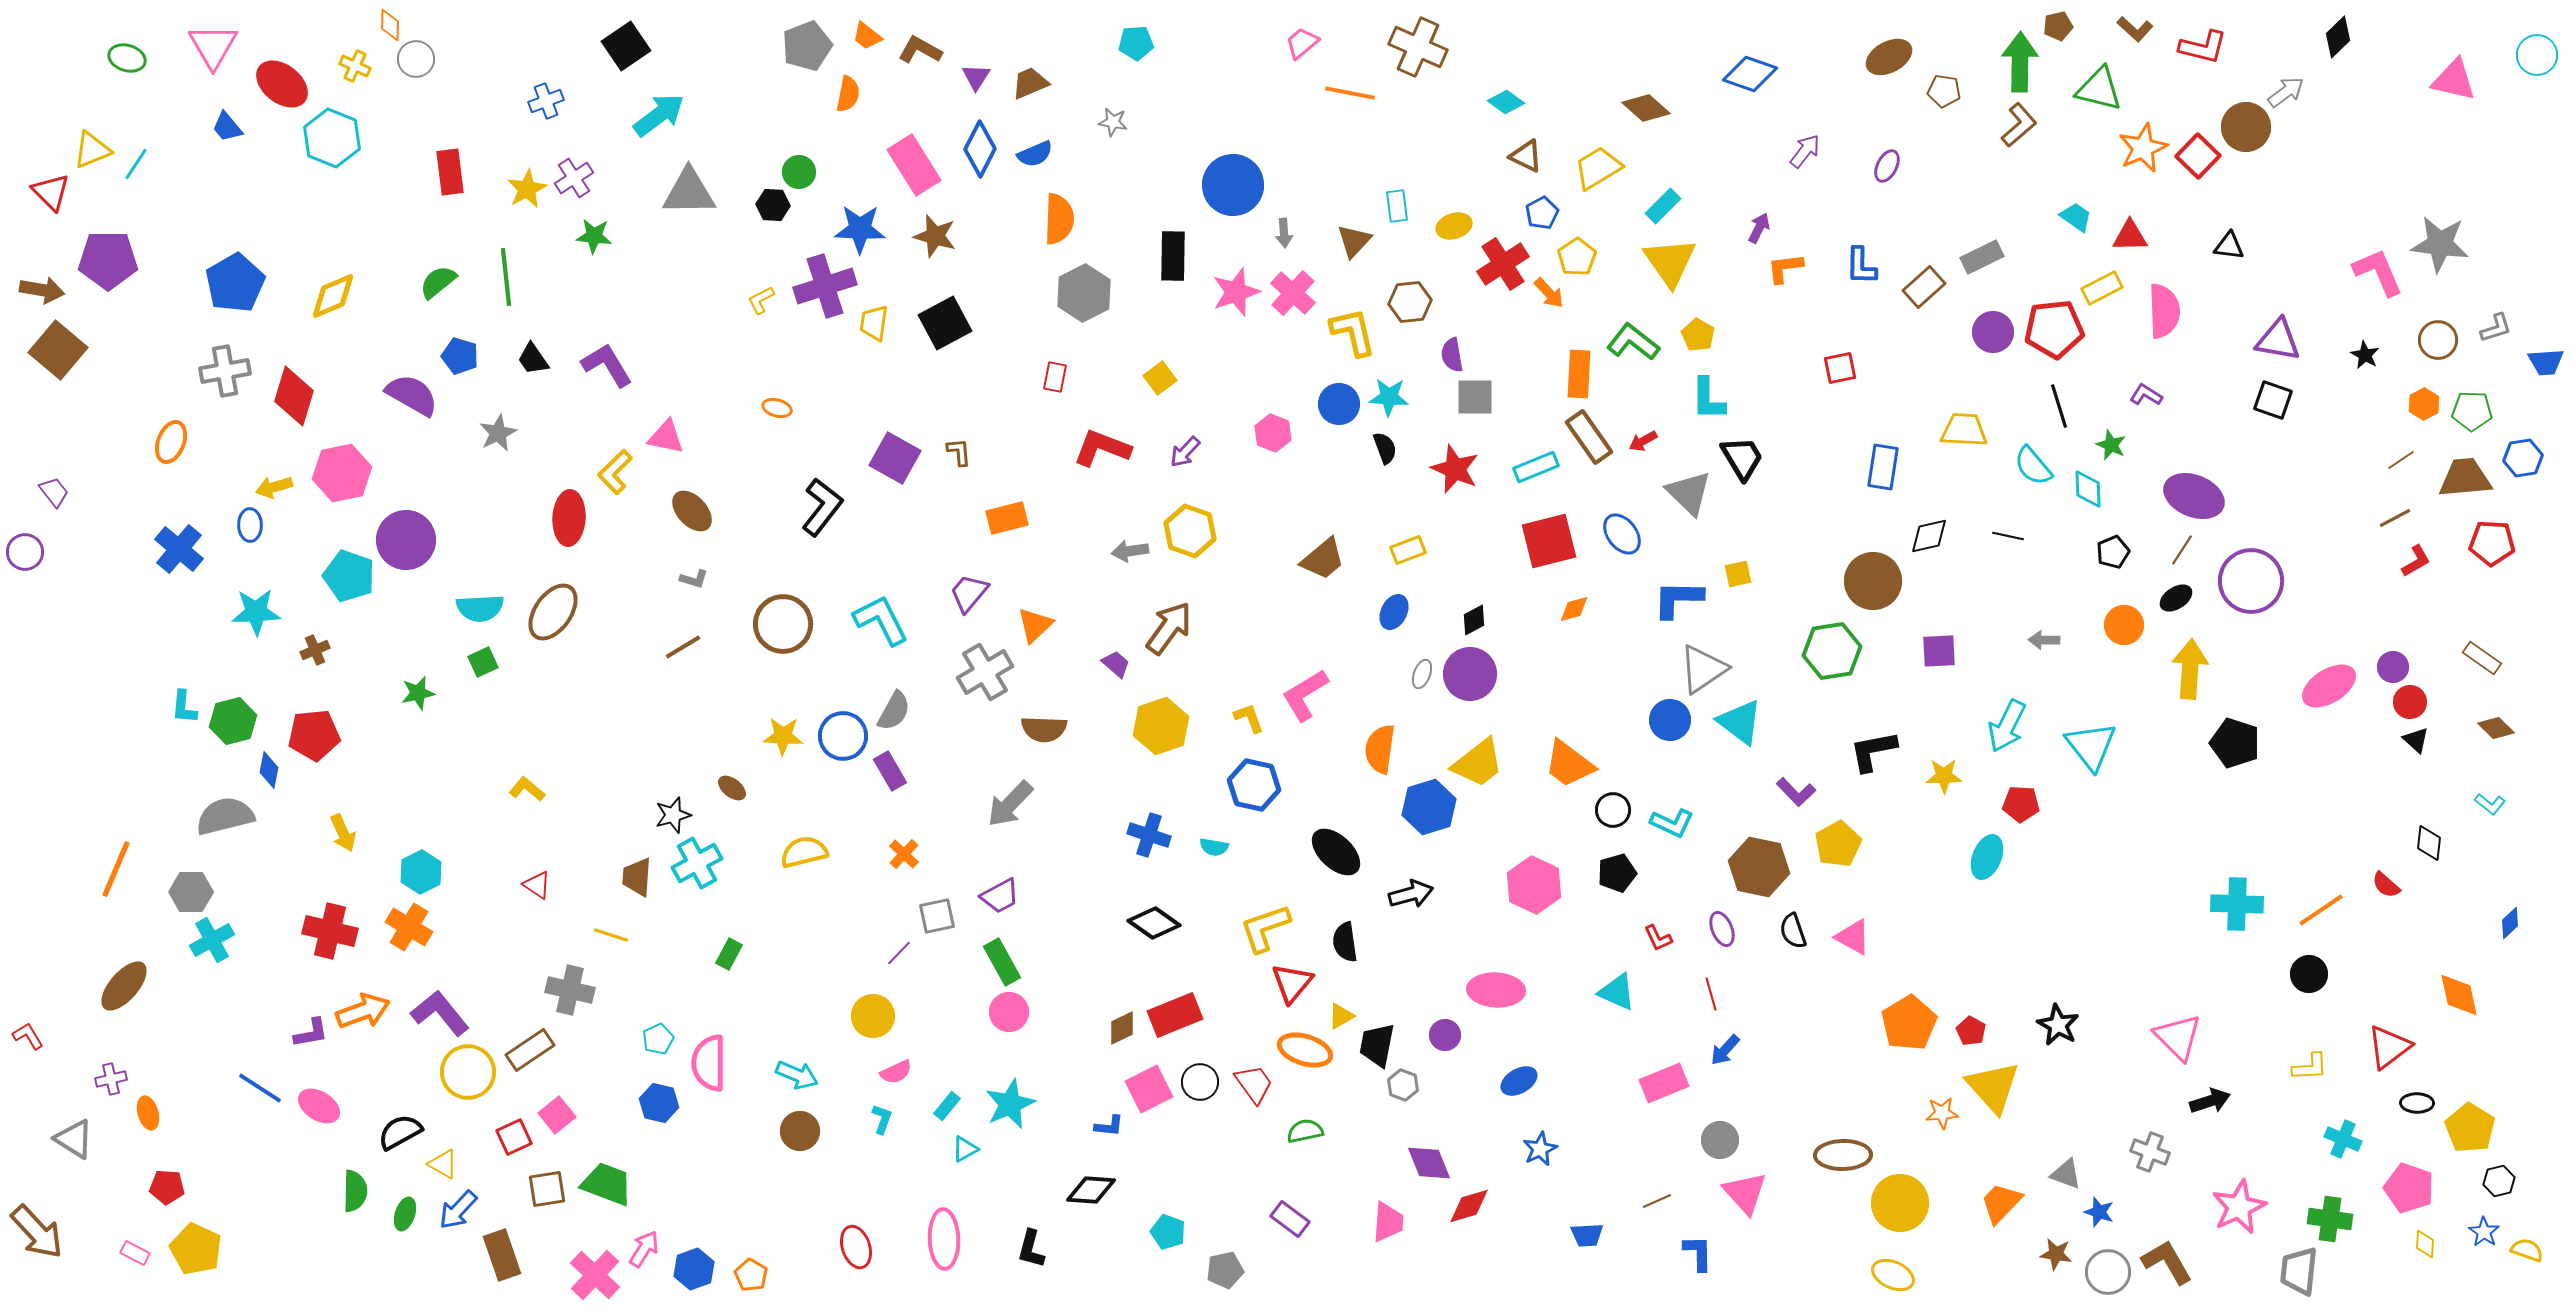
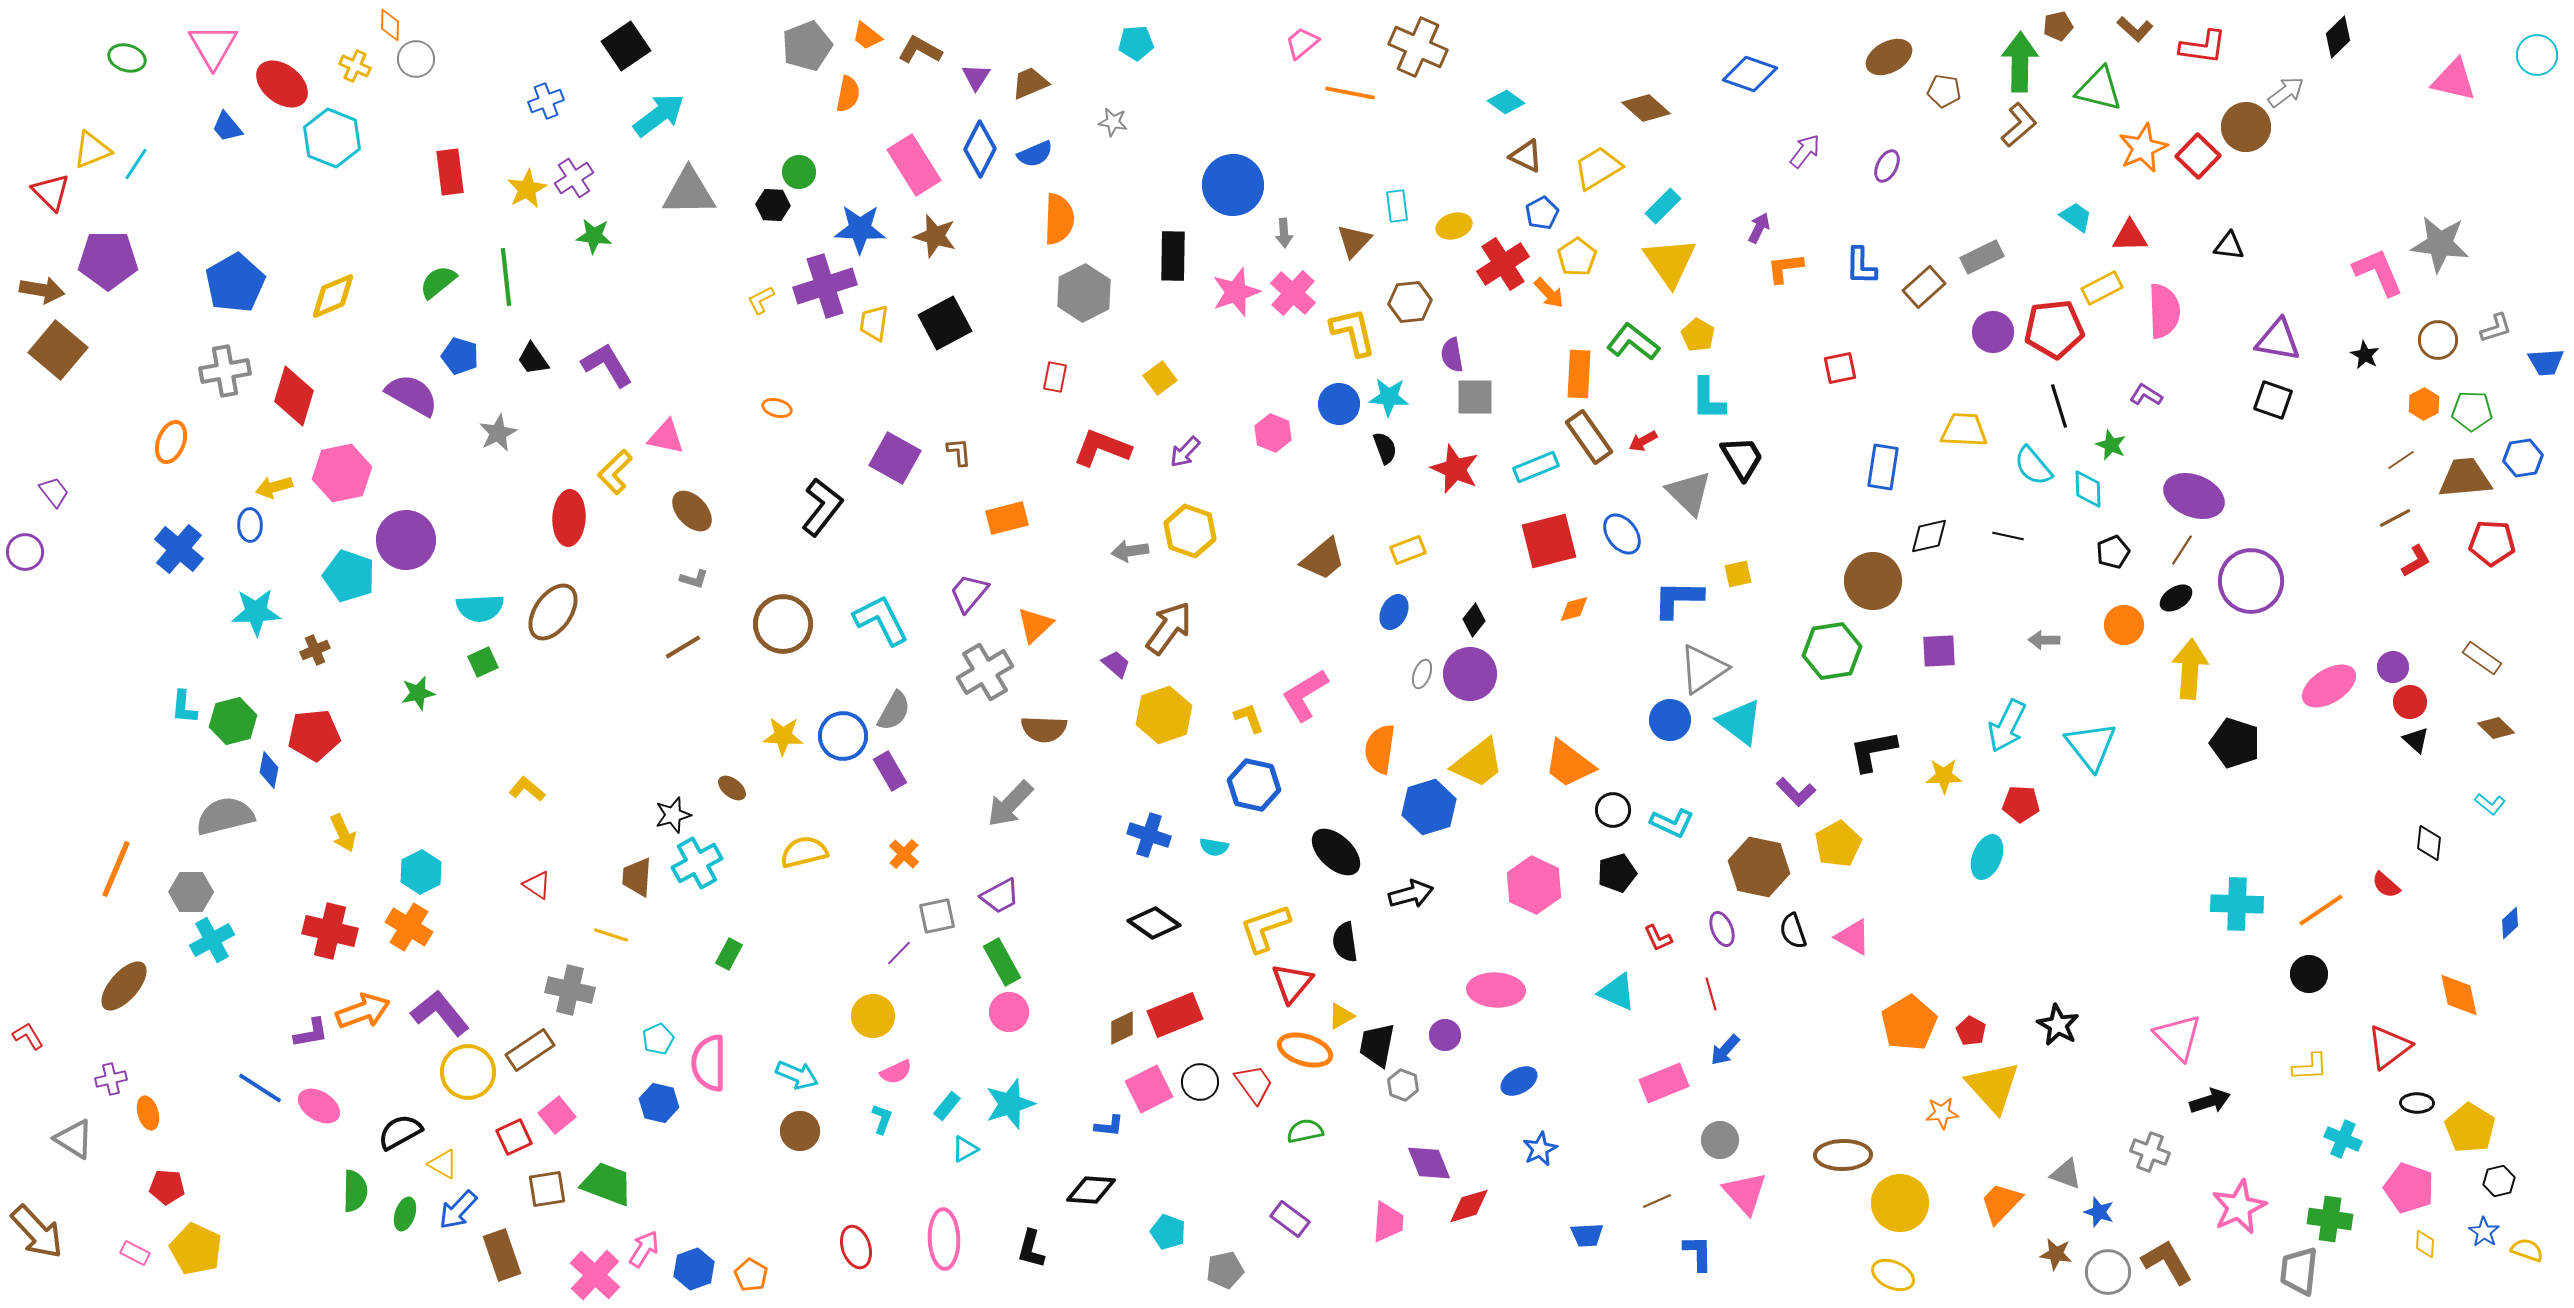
red L-shape at (2203, 47): rotated 6 degrees counterclockwise
black diamond at (1474, 620): rotated 24 degrees counterclockwise
yellow hexagon at (1161, 726): moved 3 px right, 11 px up
cyan star at (1010, 1104): rotated 6 degrees clockwise
